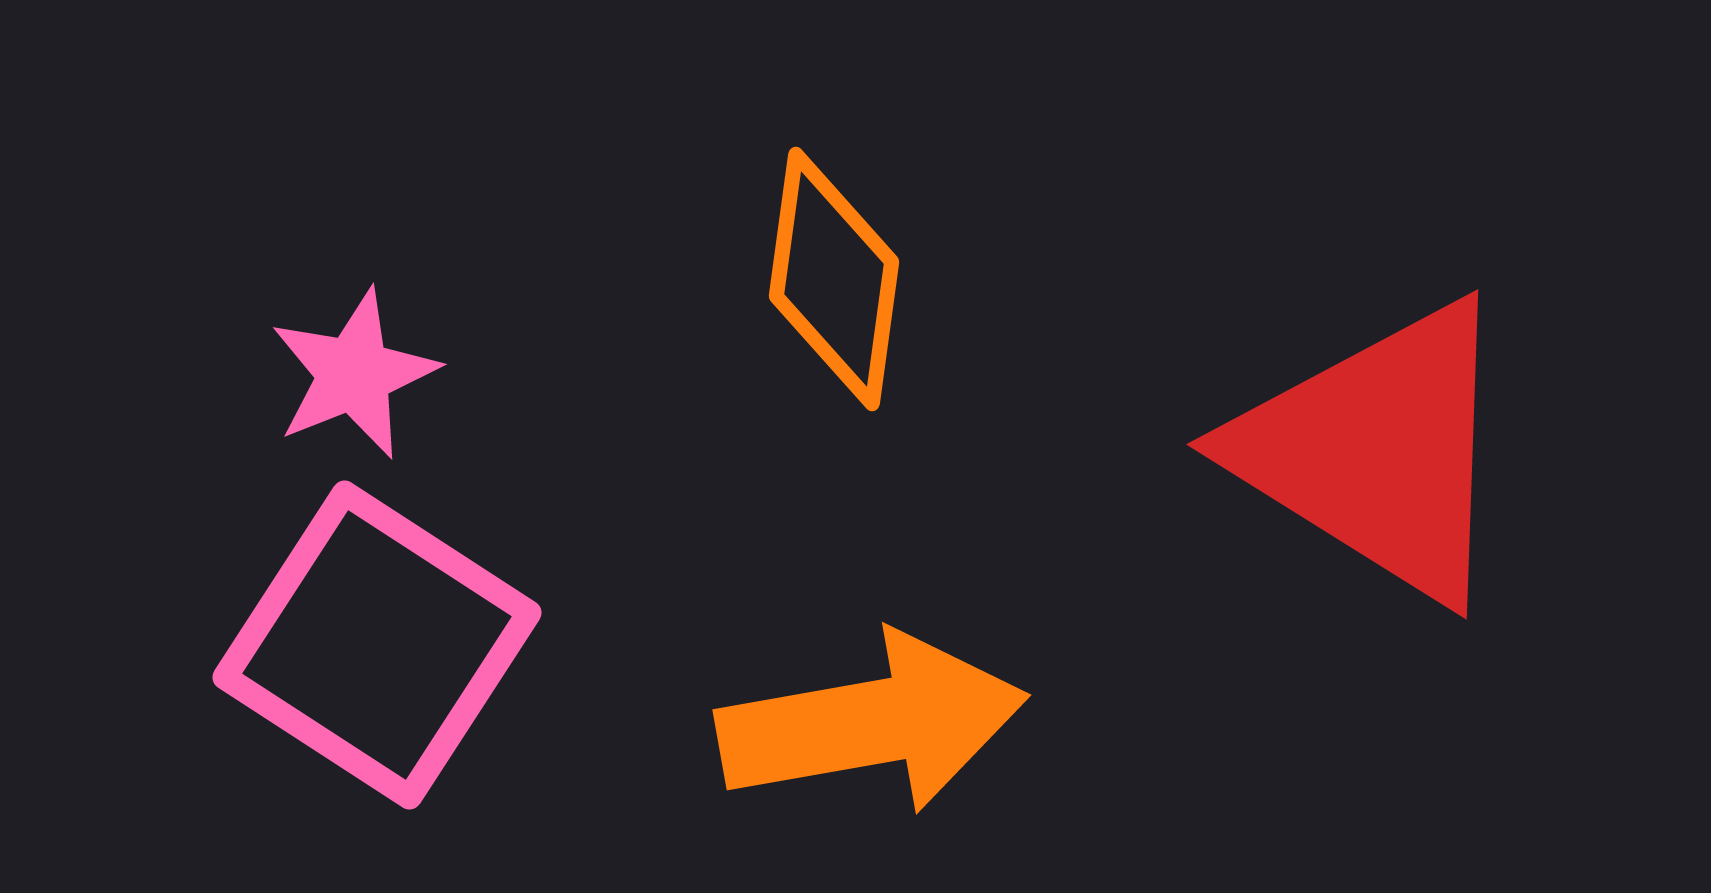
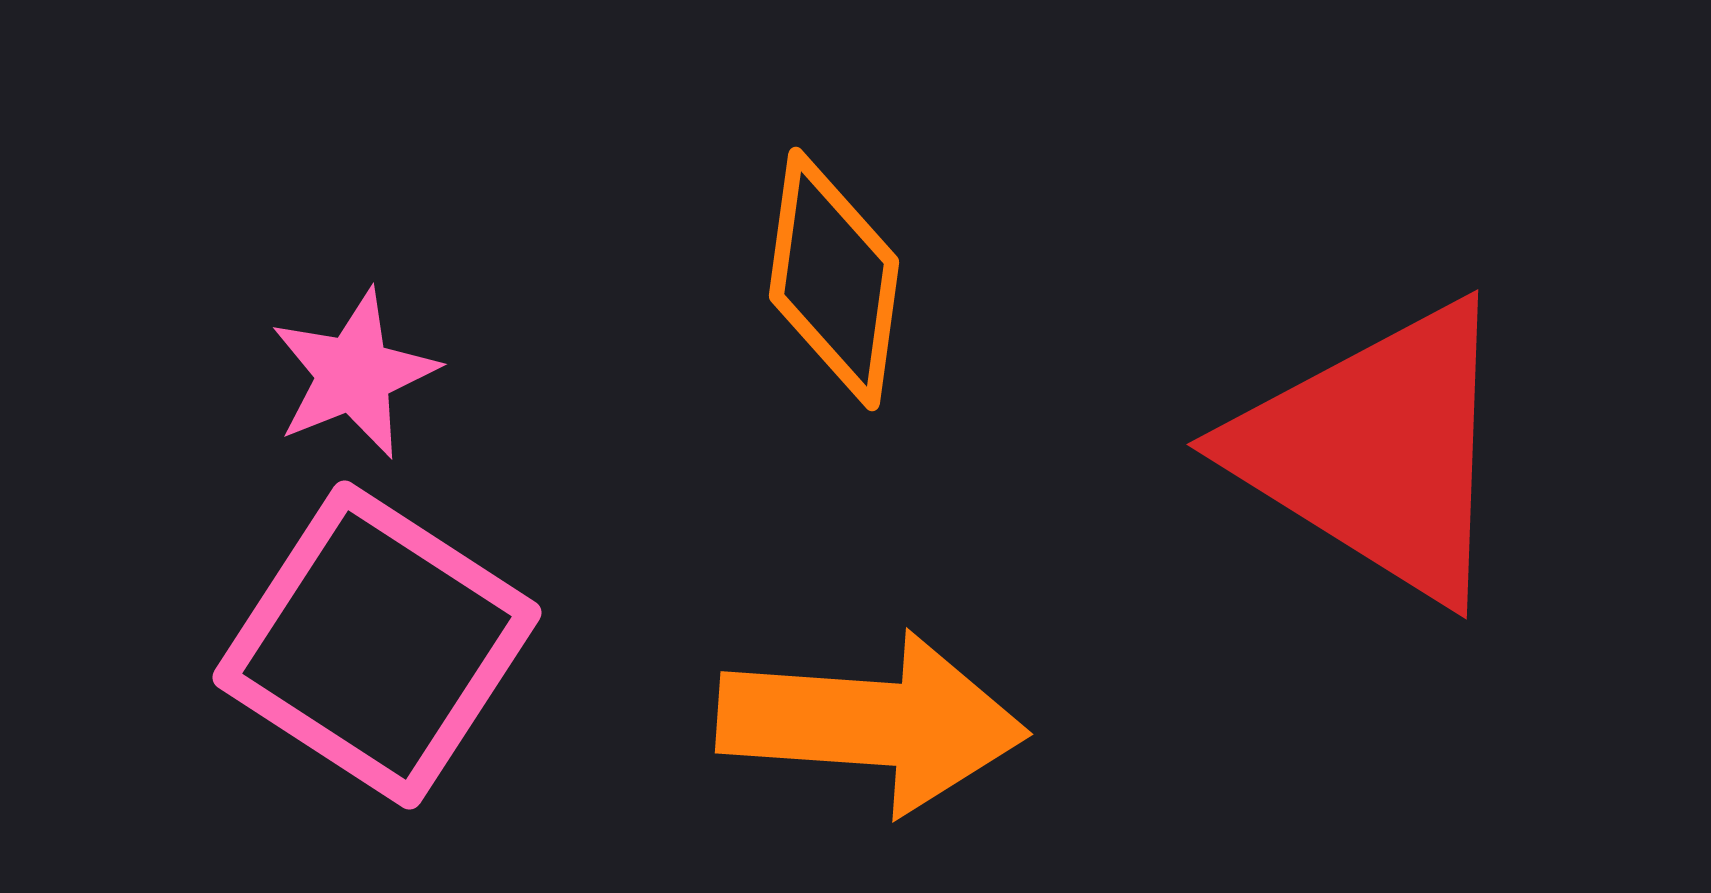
orange arrow: rotated 14 degrees clockwise
